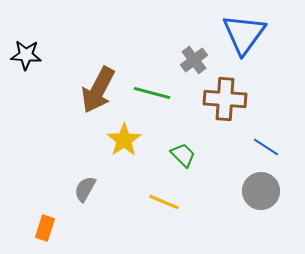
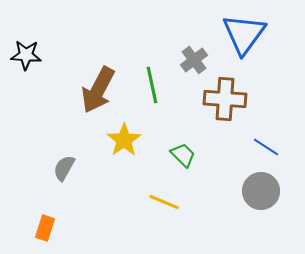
green line: moved 8 px up; rotated 63 degrees clockwise
gray semicircle: moved 21 px left, 21 px up
